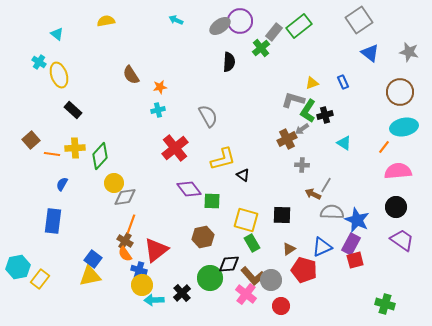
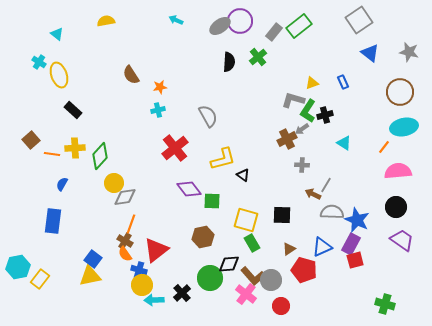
green cross at (261, 48): moved 3 px left, 9 px down
